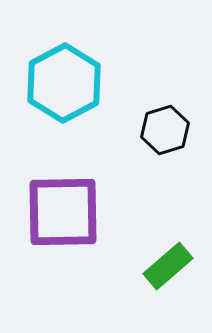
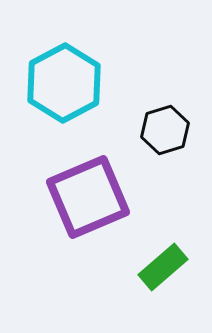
purple square: moved 25 px right, 15 px up; rotated 22 degrees counterclockwise
green rectangle: moved 5 px left, 1 px down
